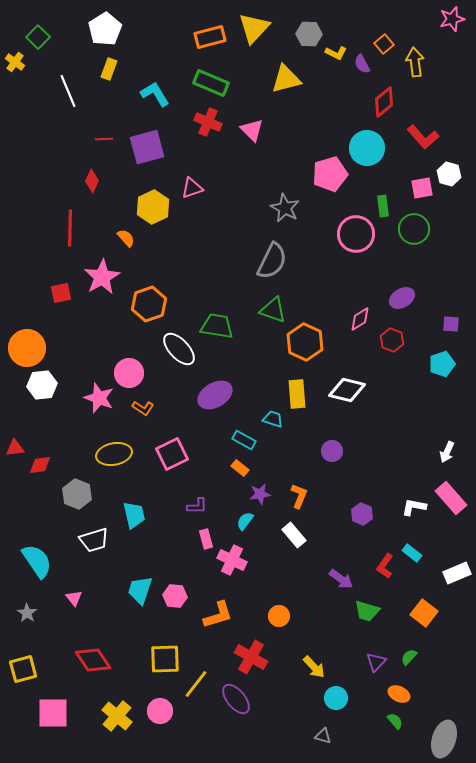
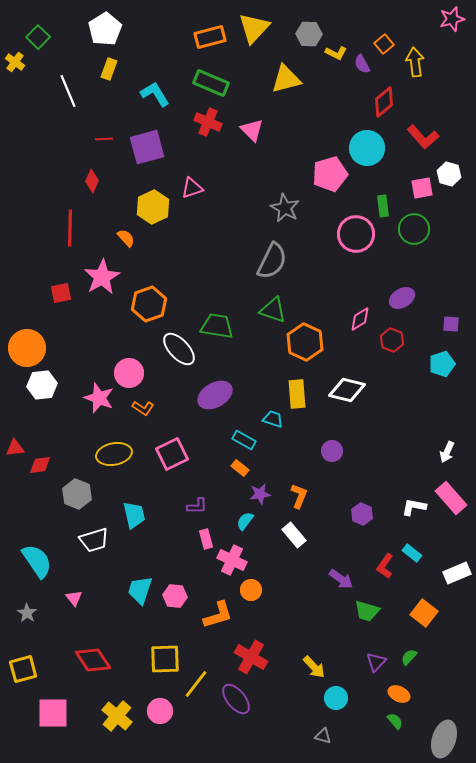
orange circle at (279, 616): moved 28 px left, 26 px up
